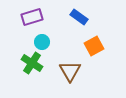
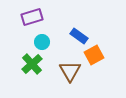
blue rectangle: moved 19 px down
orange square: moved 9 px down
green cross: moved 1 px down; rotated 15 degrees clockwise
